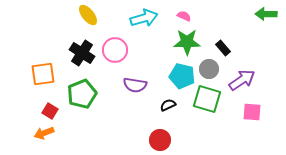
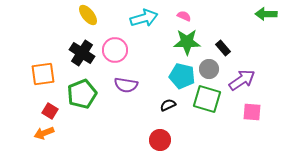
purple semicircle: moved 9 px left
